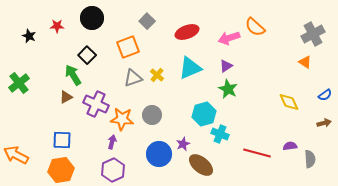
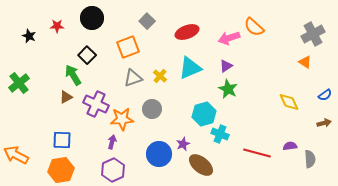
orange semicircle: moved 1 px left
yellow cross: moved 3 px right, 1 px down
gray circle: moved 6 px up
orange star: rotated 10 degrees counterclockwise
